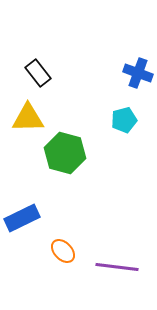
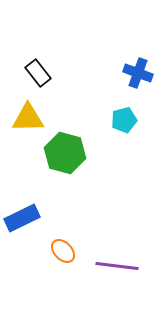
purple line: moved 1 px up
